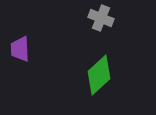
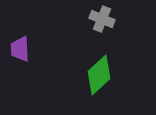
gray cross: moved 1 px right, 1 px down
